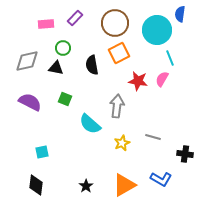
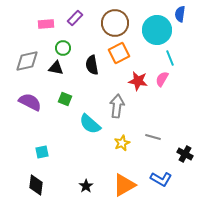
black cross: rotated 21 degrees clockwise
